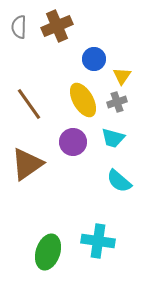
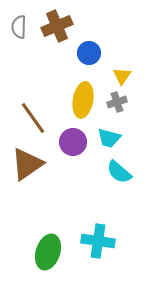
blue circle: moved 5 px left, 6 px up
yellow ellipse: rotated 40 degrees clockwise
brown line: moved 4 px right, 14 px down
cyan trapezoid: moved 4 px left
cyan semicircle: moved 9 px up
